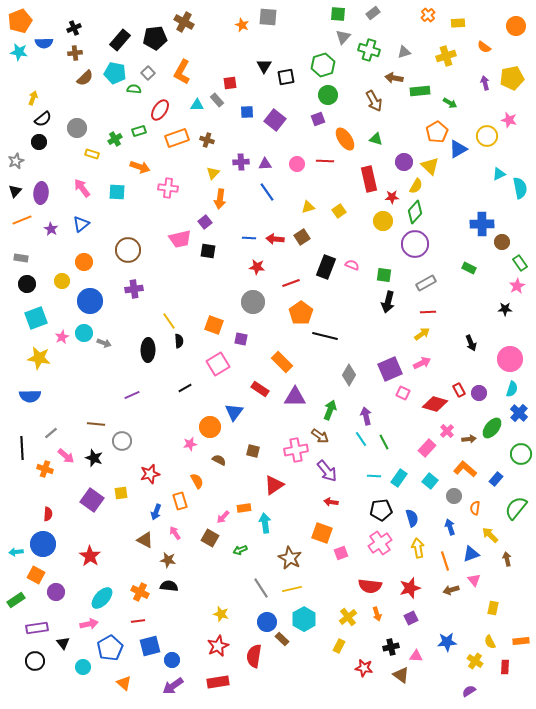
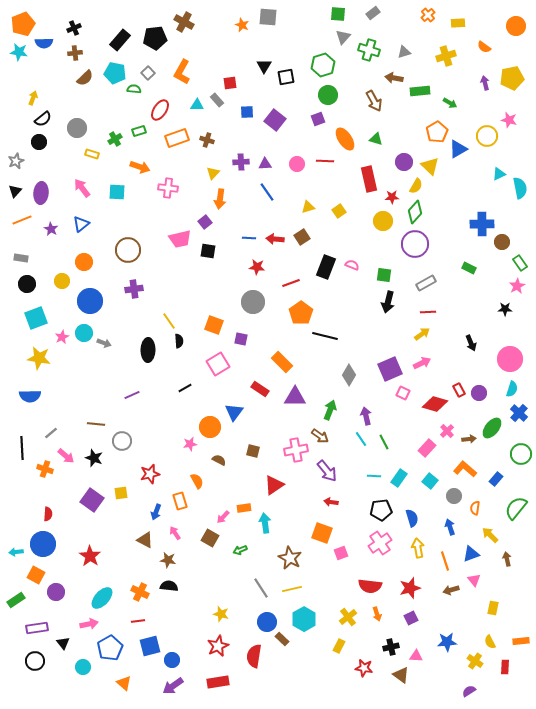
orange pentagon at (20, 21): moved 3 px right, 3 px down
